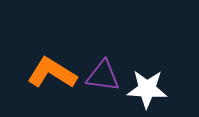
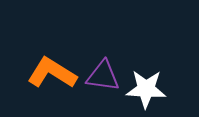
white star: moved 1 px left
